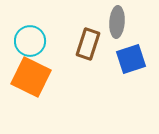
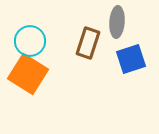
brown rectangle: moved 1 px up
orange square: moved 3 px left, 3 px up; rotated 6 degrees clockwise
